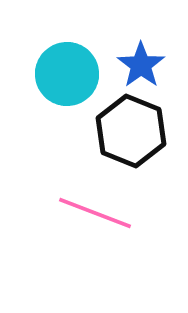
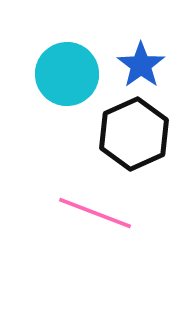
black hexagon: moved 3 px right, 3 px down; rotated 14 degrees clockwise
